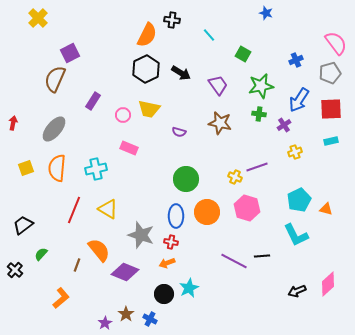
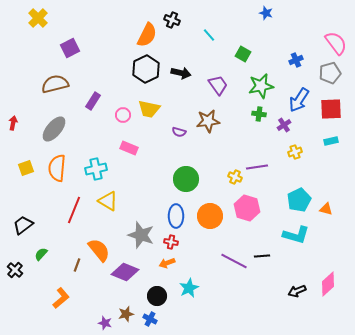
black cross at (172, 20): rotated 14 degrees clockwise
purple square at (70, 53): moved 5 px up
black arrow at (181, 73): rotated 18 degrees counterclockwise
brown semicircle at (55, 79): moved 5 px down; rotated 52 degrees clockwise
brown star at (220, 123): moved 12 px left, 2 px up; rotated 20 degrees counterclockwise
purple line at (257, 167): rotated 10 degrees clockwise
yellow triangle at (108, 209): moved 8 px up
orange circle at (207, 212): moved 3 px right, 4 px down
cyan L-shape at (296, 235): rotated 48 degrees counterclockwise
black circle at (164, 294): moved 7 px left, 2 px down
brown star at (126, 314): rotated 21 degrees clockwise
purple star at (105, 323): rotated 24 degrees counterclockwise
